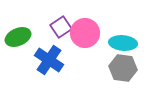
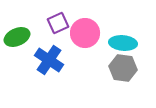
purple square: moved 3 px left, 4 px up; rotated 10 degrees clockwise
green ellipse: moved 1 px left
